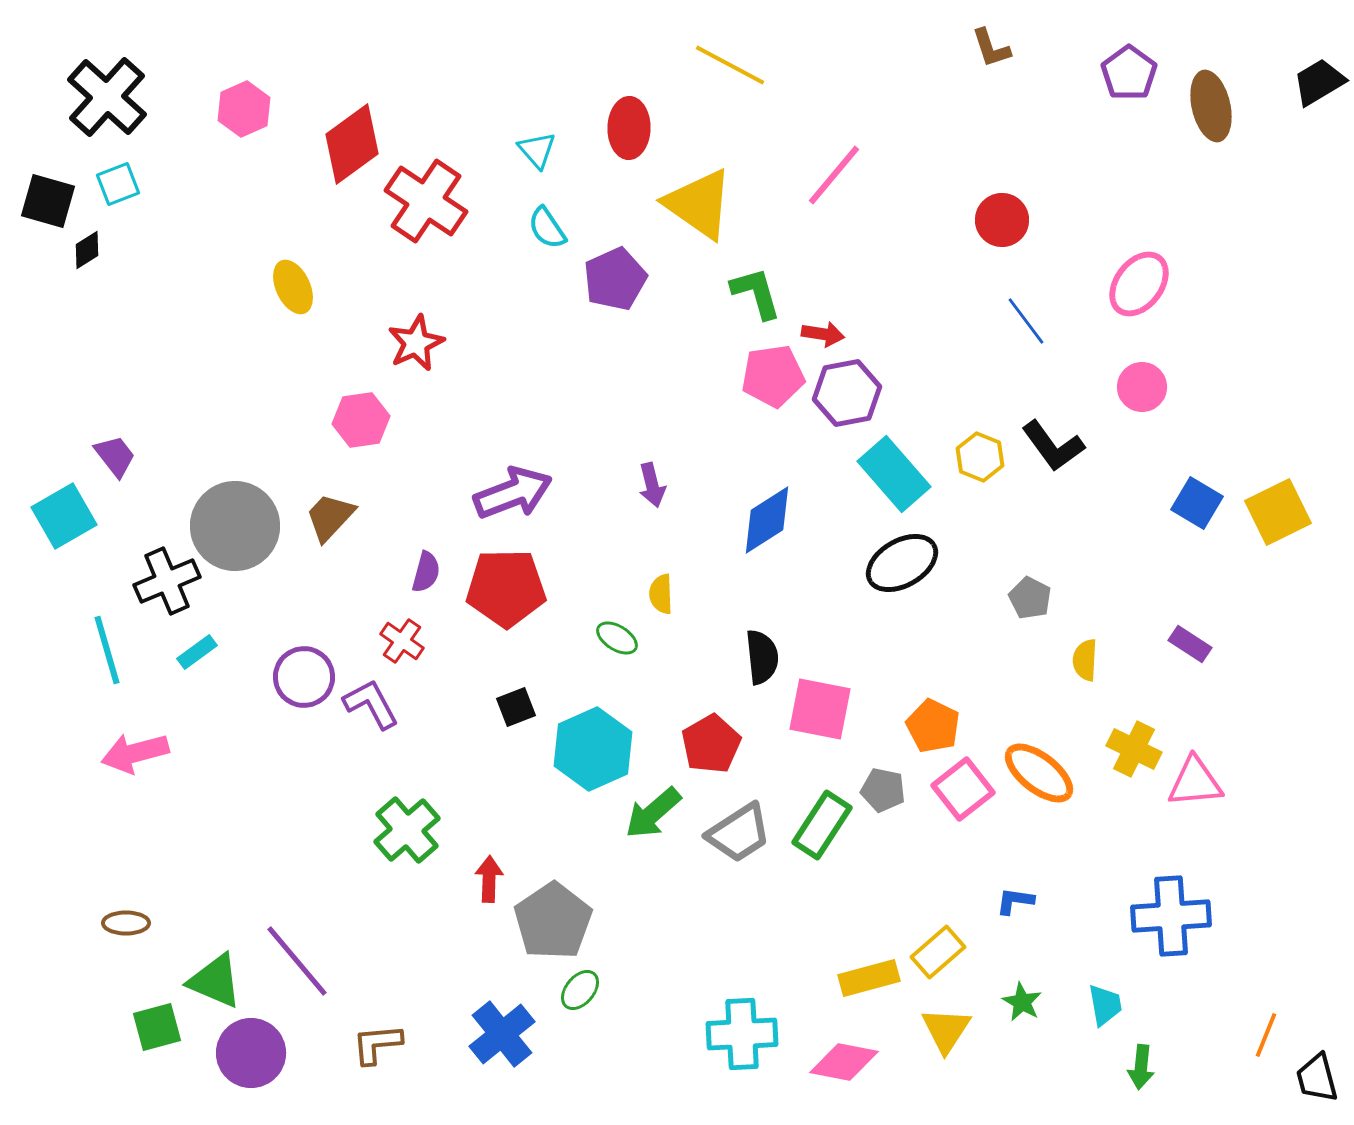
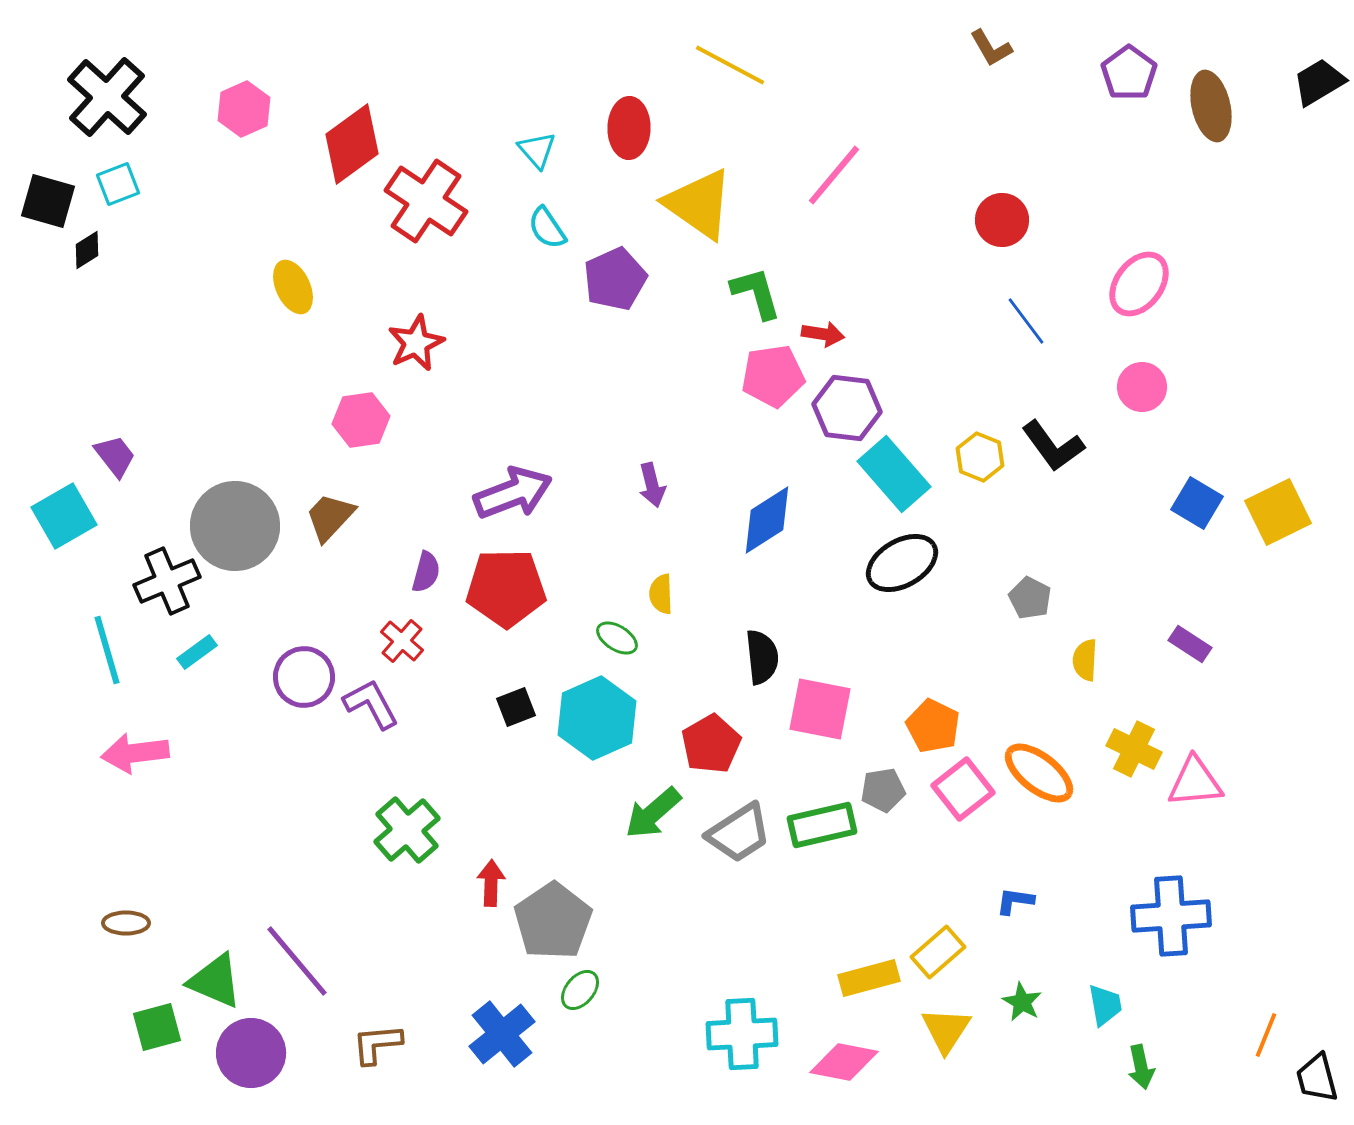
brown L-shape at (991, 48): rotated 12 degrees counterclockwise
purple hexagon at (847, 393): moved 15 px down; rotated 18 degrees clockwise
red cross at (402, 641): rotated 6 degrees clockwise
cyan hexagon at (593, 749): moved 4 px right, 31 px up
pink arrow at (135, 753): rotated 8 degrees clockwise
gray pentagon at (883, 790): rotated 21 degrees counterclockwise
green rectangle at (822, 825): rotated 44 degrees clockwise
red arrow at (489, 879): moved 2 px right, 4 px down
green arrow at (1141, 1067): rotated 18 degrees counterclockwise
